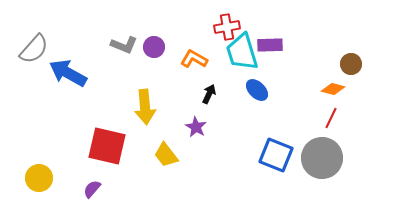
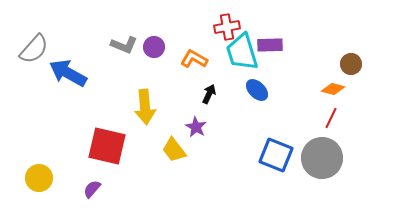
yellow trapezoid: moved 8 px right, 5 px up
